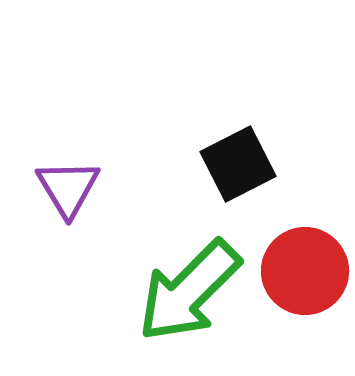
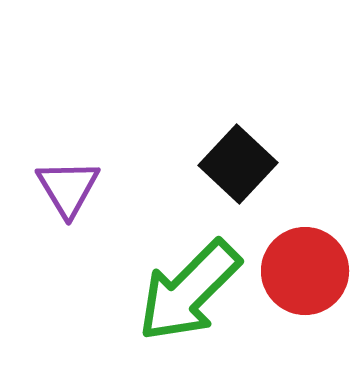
black square: rotated 20 degrees counterclockwise
